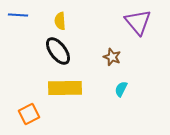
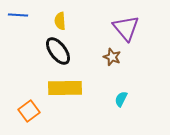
purple triangle: moved 12 px left, 6 px down
cyan semicircle: moved 10 px down
orange square: moved 3 px up; rotated 10 degrees counterclockwise
